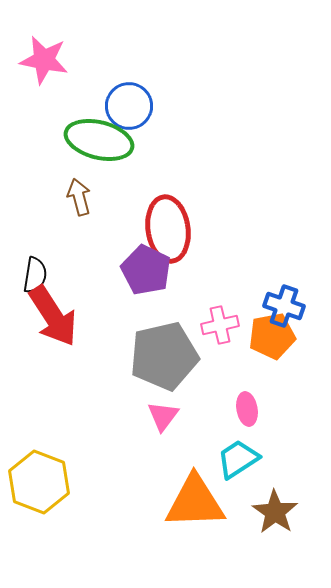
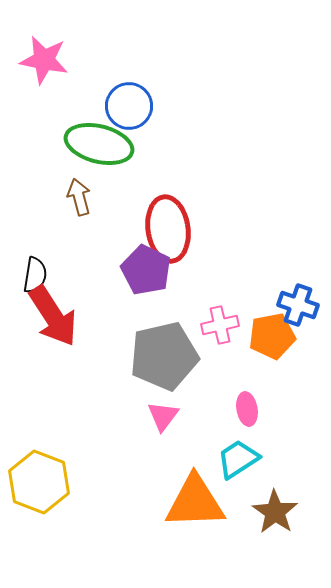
green ellipse: moved 4 px down
blue cross: moved 14 px right, 1 px up
